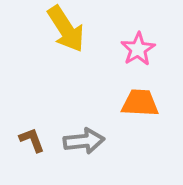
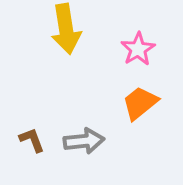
yellow arrow: rotated 24 degrees clockwise
orange trapezoid: rotated 42 degrees counterclockwise
